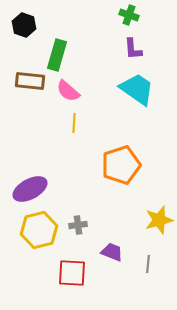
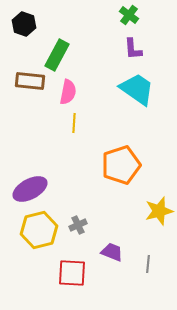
green cross: rotated 18 degrees clockwise
black hexagon: moved 1 px up
green rectangle: rotated 12 degrees clockwise
pink semicircle: moved 1 px down; rotated 120 degrees counterclockwise
yellow star: moved 9 px up
gray cross: rotated 18 degrees counterclockwise
